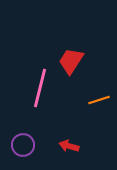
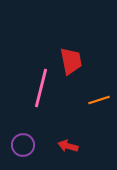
red trapezoid: rotated 136 degrees clockwise
pink line: moved 1 px right
red arrow: moved 1 px left
